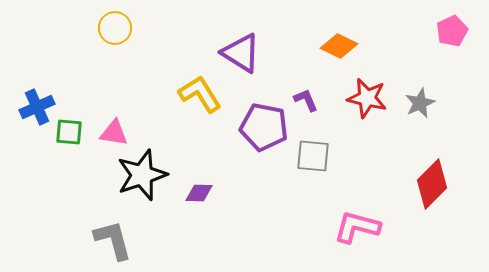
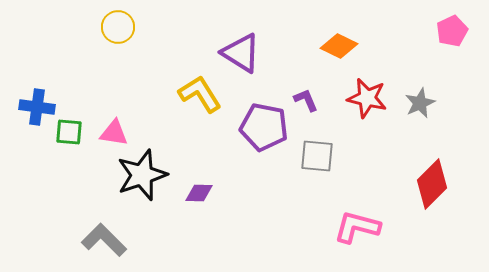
yellow circle: moved 3 px right, 1 px up
blue cross: rotated 32 degrees clockwise
gray square: moved 4 px right
gray L-shape: moved 9 px left; rotated 30 degrees counterclockwise
